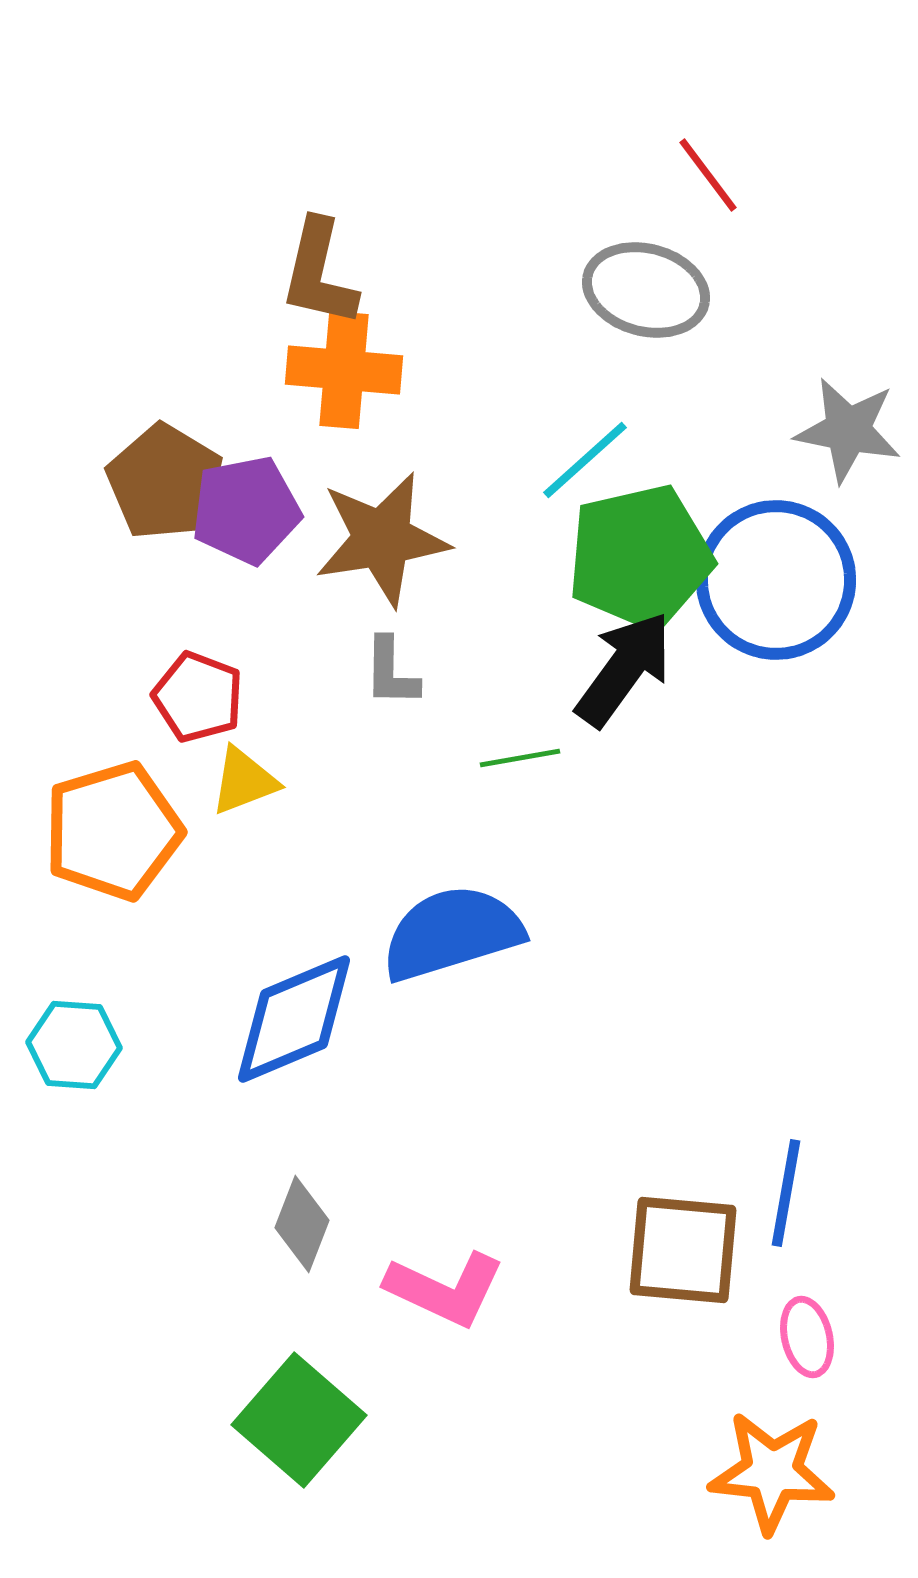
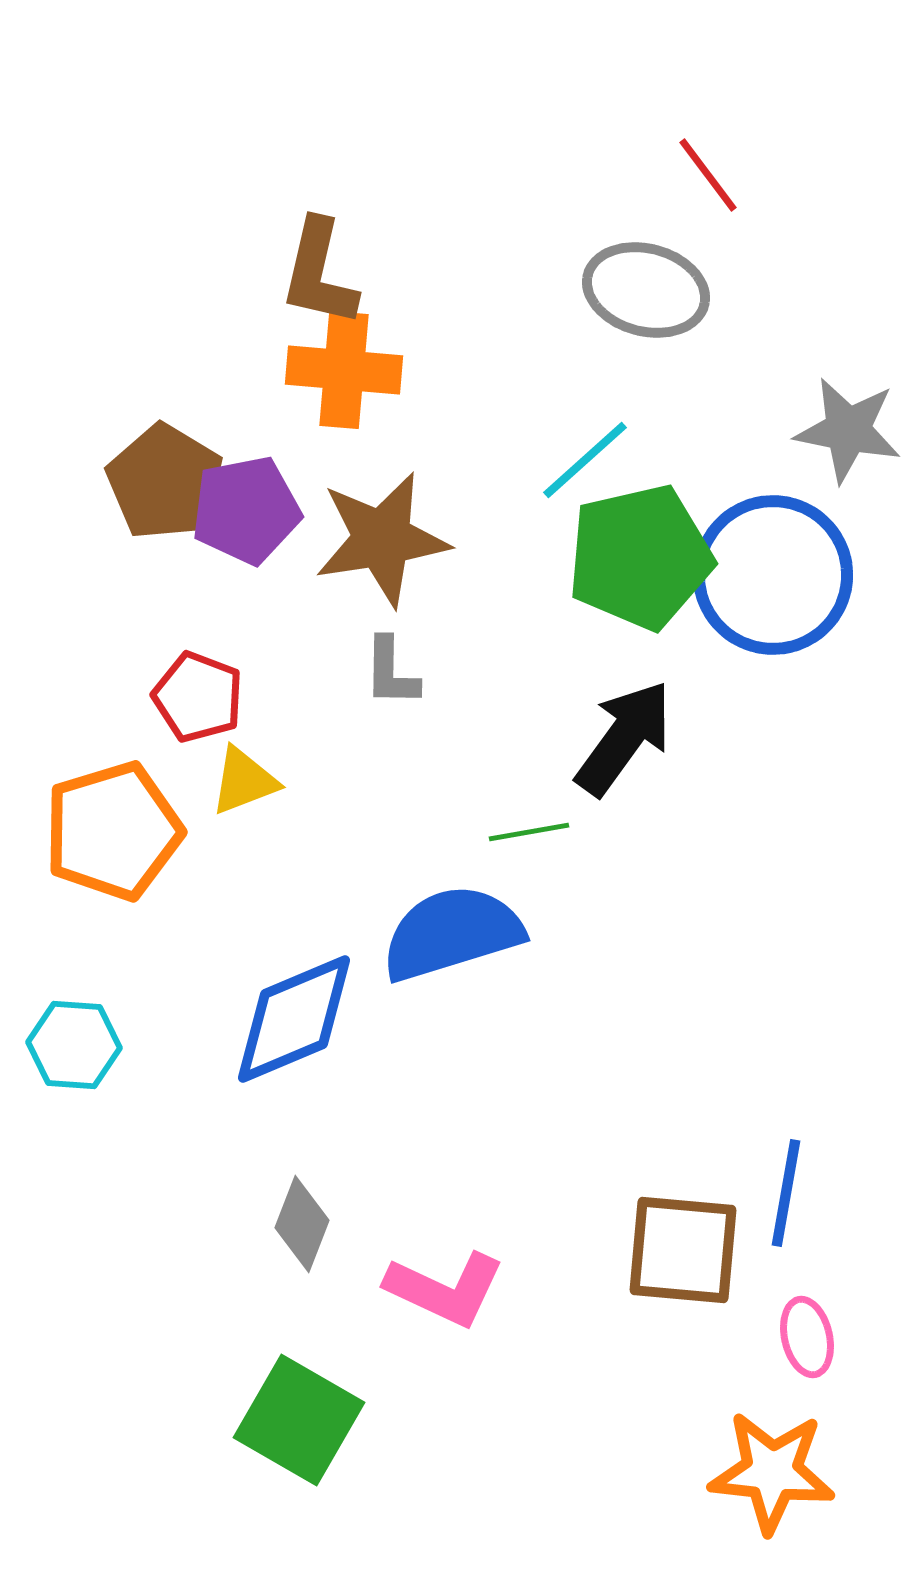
blue circle: moved 3 px left, 5 px up
black arrow: moved 69 px down
green line: moved 9 px right, 74 px down
green square: rotated 11 degrees counterclockwise
